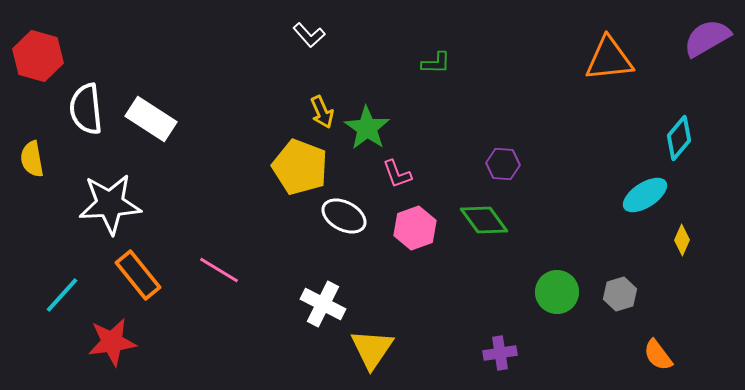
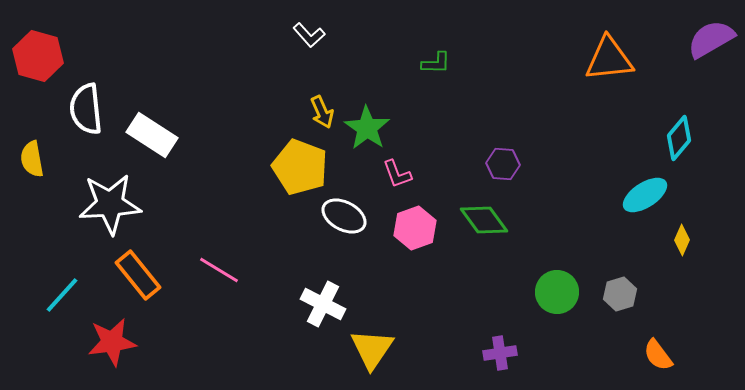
purple semicircle: moved 4 px right, 1 px down
white rectangle: moved 1 px right, 16 px down
